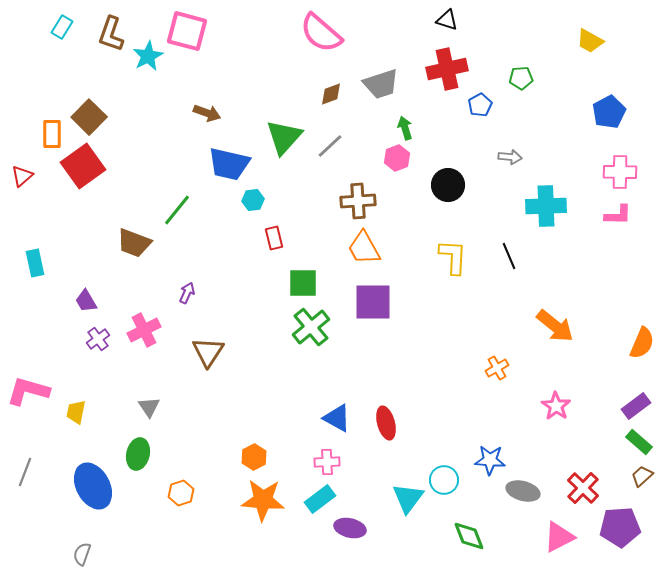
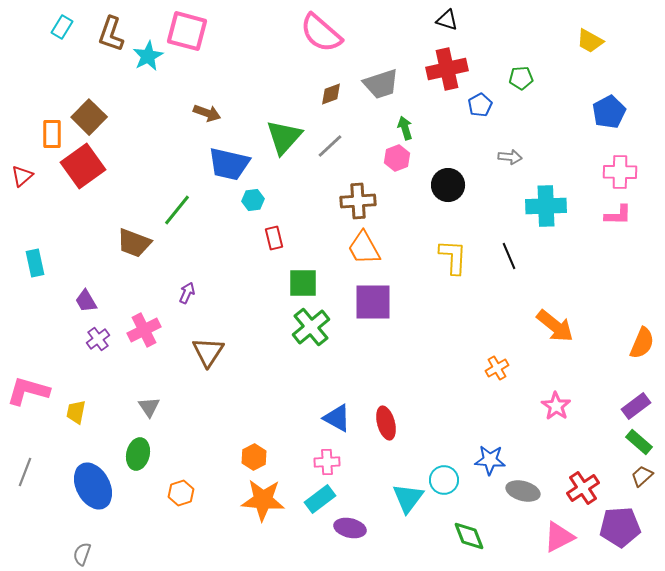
red cross at (583, 488): rotated 12 degrees clockwise
